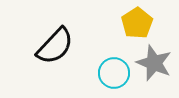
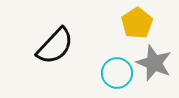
cyan circle: moved 3 px right
